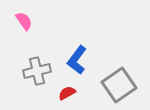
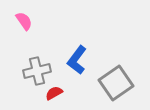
gray square: moved 3 px left, 2 px up
red semicircle: moved 13 px left
